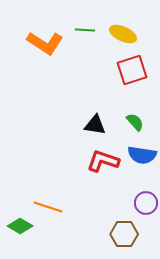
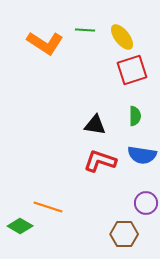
yellow ellipse: moved 1 px left, 3 px down; rotated 28 degrees clockwise
green semicircle: moved 6 px up; rotated 42 degrees clockwise
red L-shape: moved 3 px left
